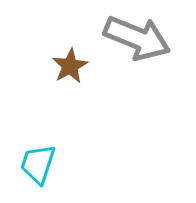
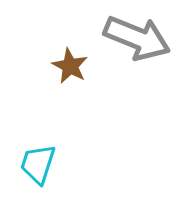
brown star: rotated 15 degrees counterclockwise
